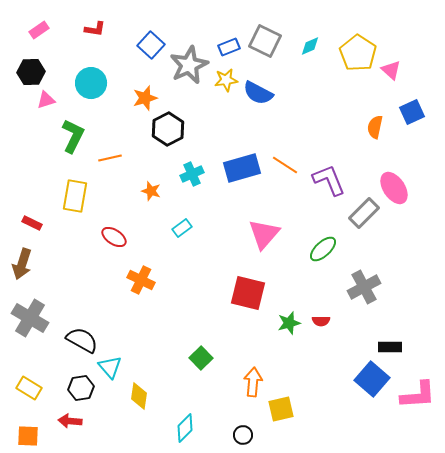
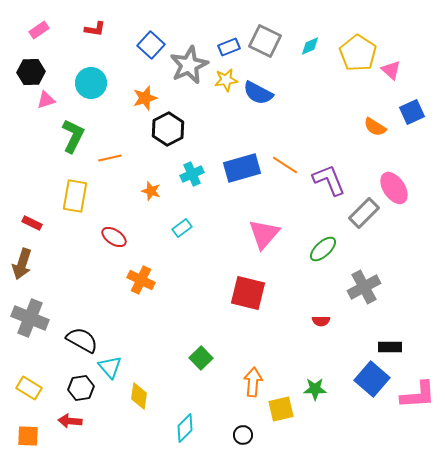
orange semicircle at (375, 127): rotated 70 degrees counterclockwise
gray cross at (30, 318): rotated 9 degrees counterclockwise
green star at (289, 323): moved 26 px right, 66 px down; rotated 15 degrees clockwise
